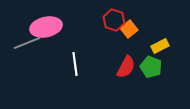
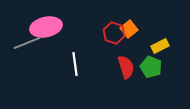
red hexagon: moved 13 px down
red semicircle: rotated 45 degrees counterclockwise
